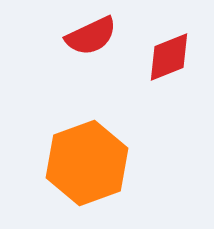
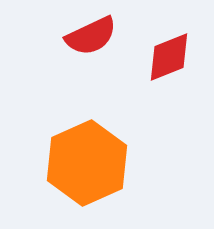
orange hexagon: rotated 4 degrees counterclockwise
